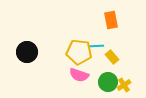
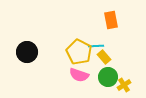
yellow pentagon: rotated 20 degrees clockwise
yellow rectangle: moved 8 px left
green circle: moved 5 px up
